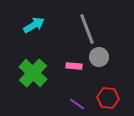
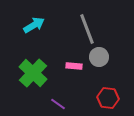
purple line: moved 19 px left
